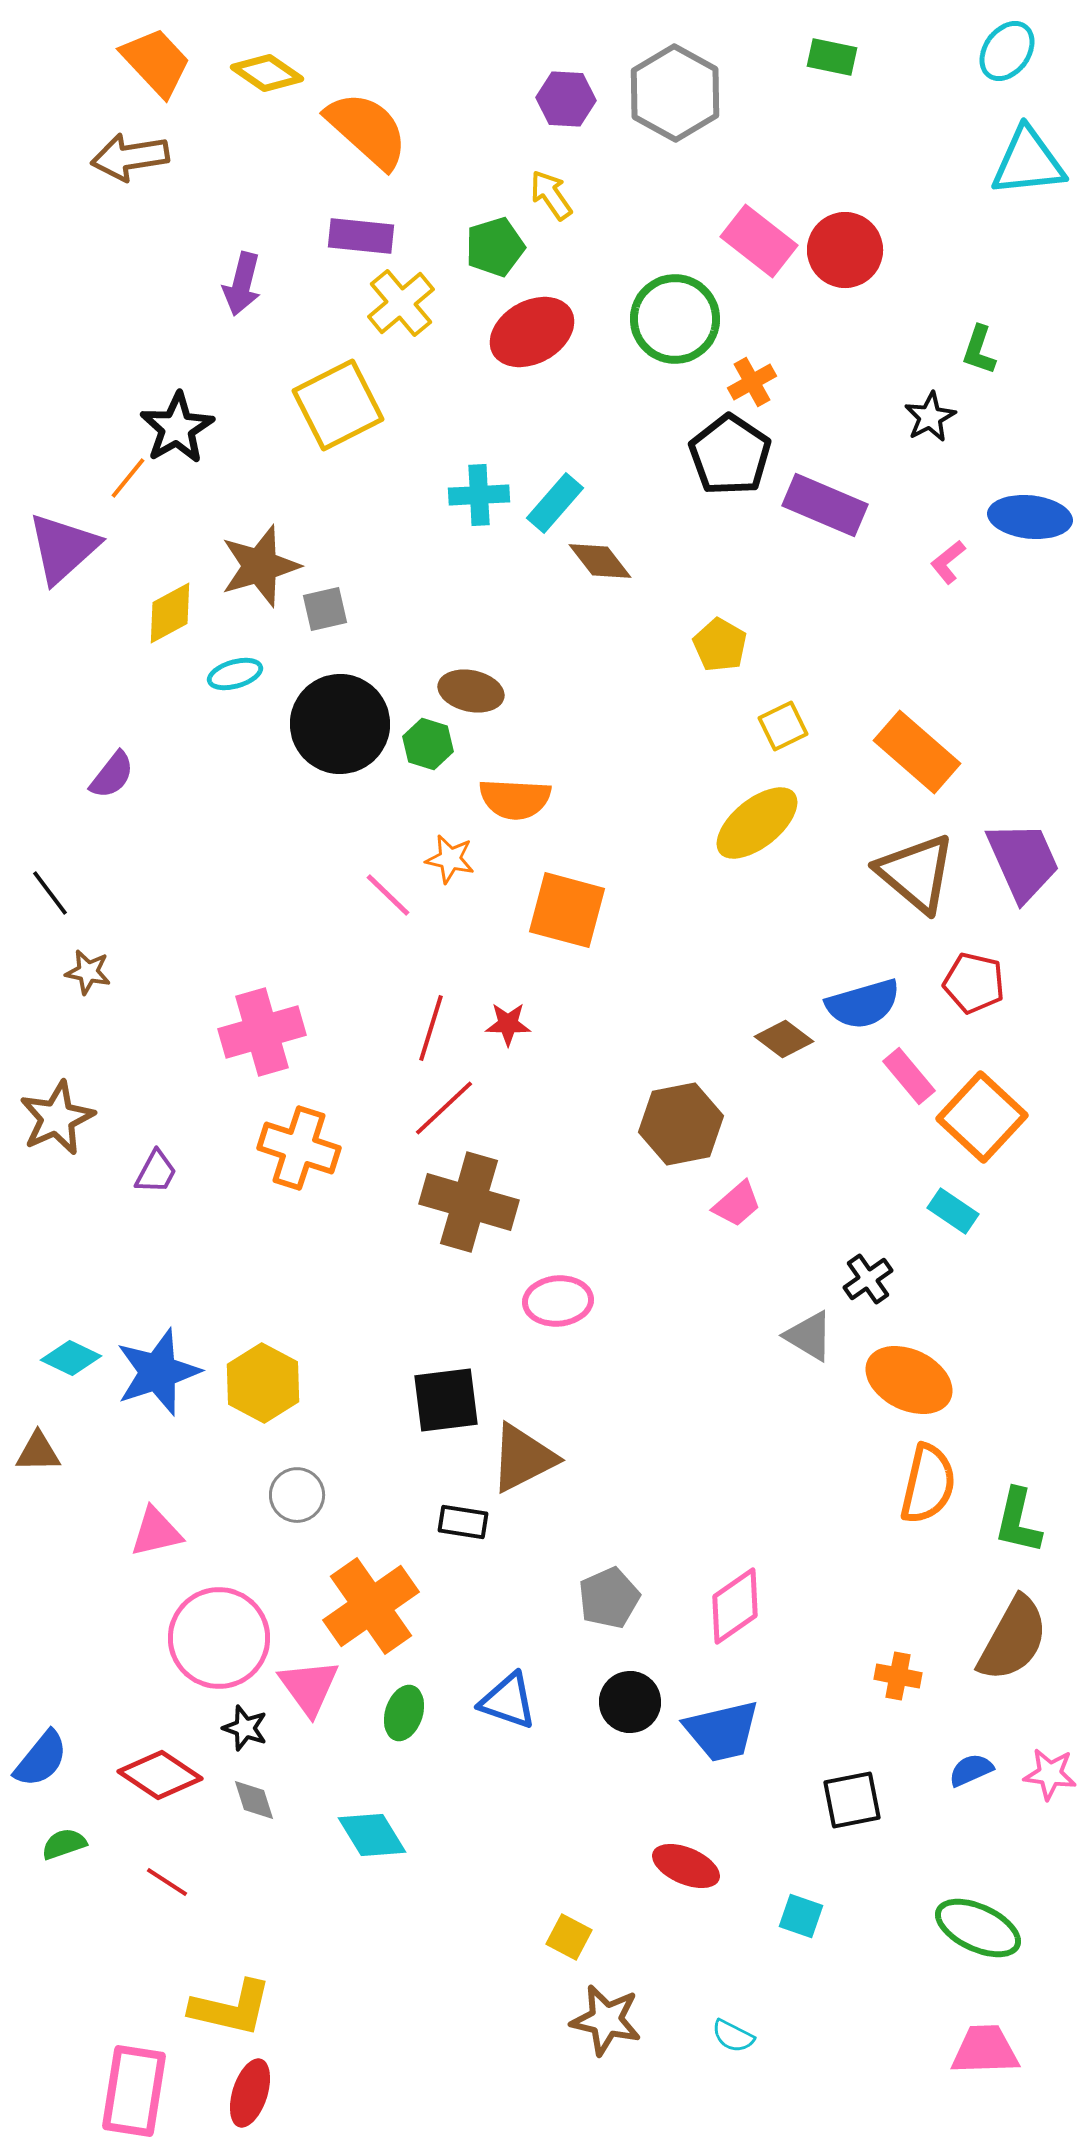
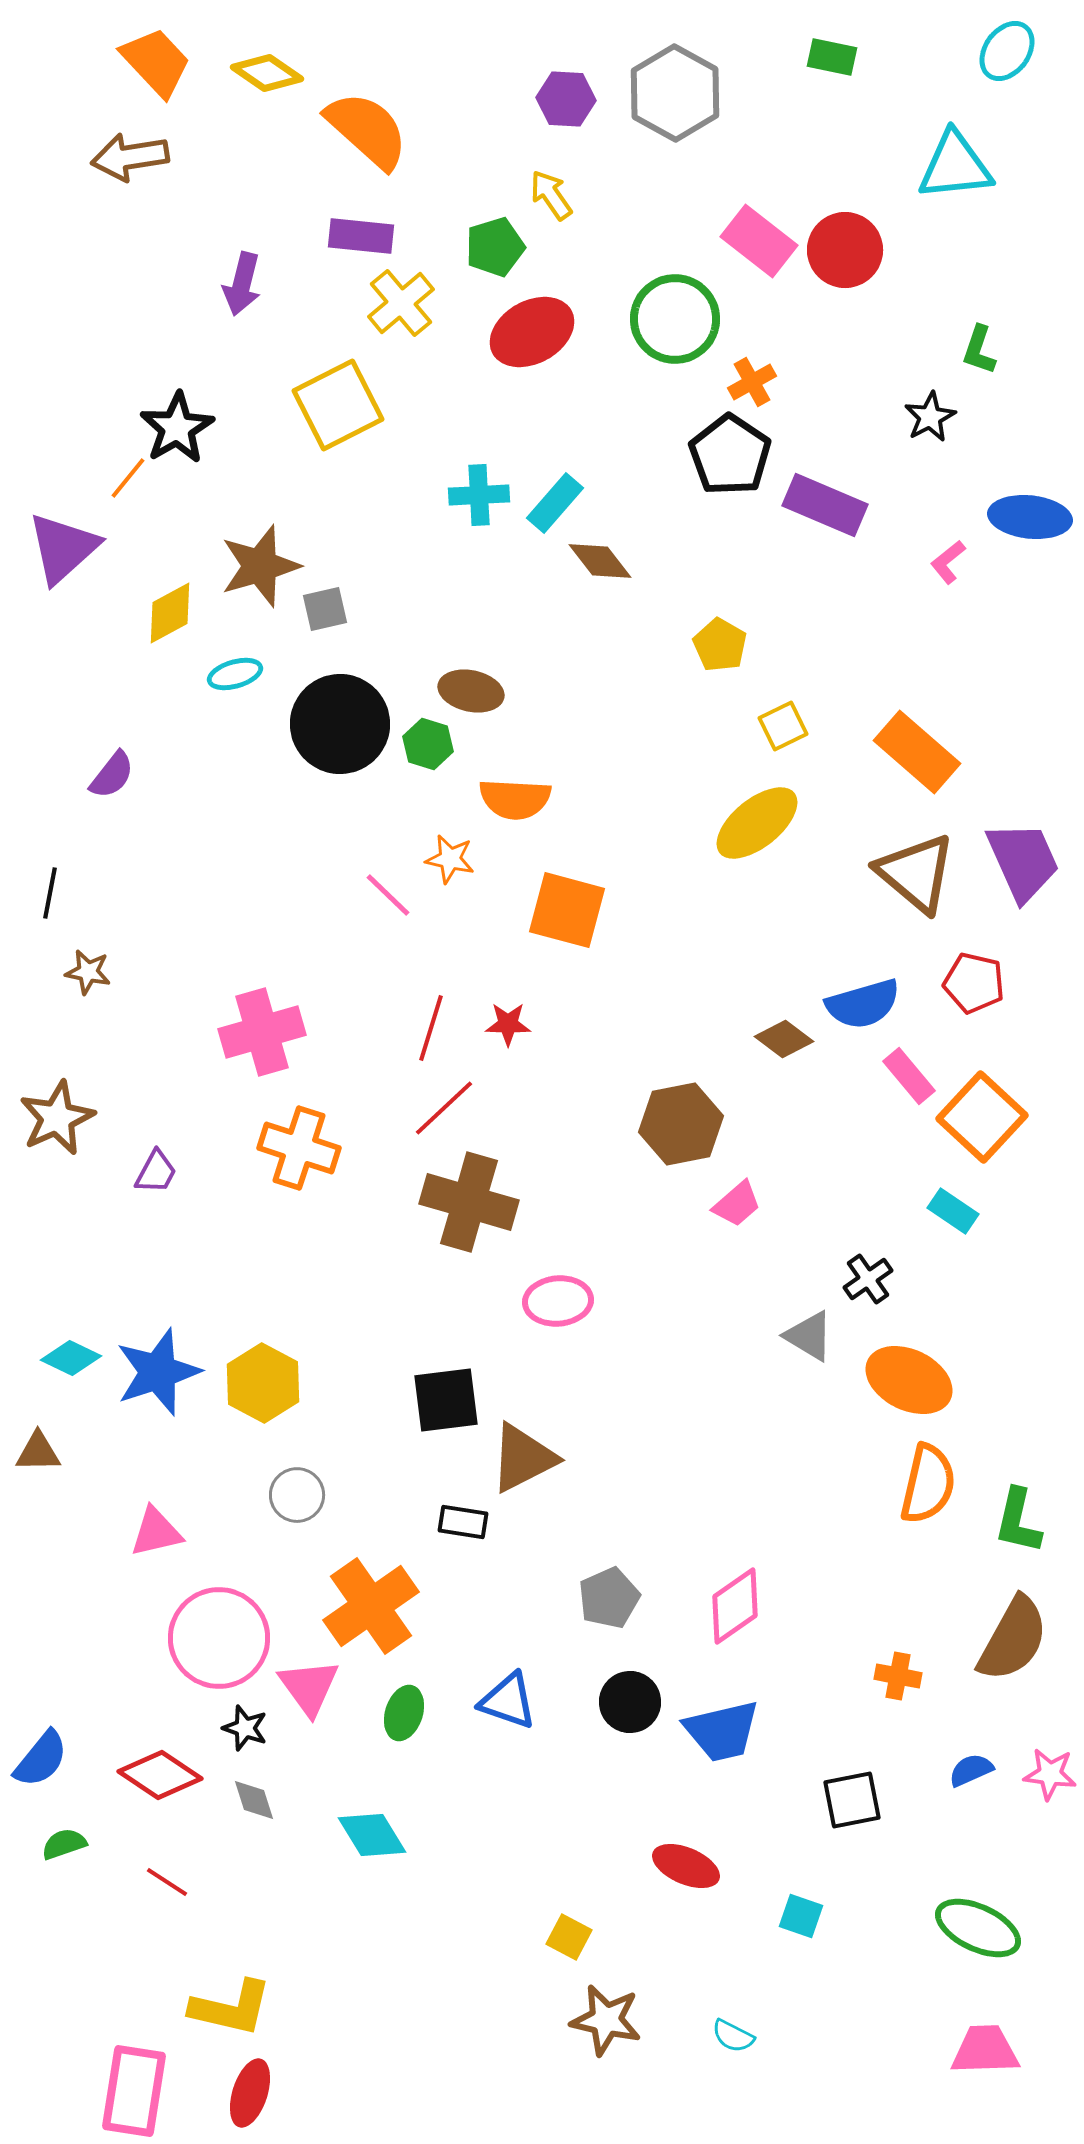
cyan triangle at (1028, 162): moved 73 px left, 4 px down
black line at (50, 893): rotated 48 degrees clockwise
